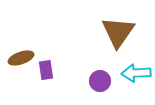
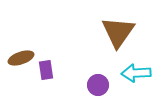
purple circle: moved 2 px left, 4 px down
